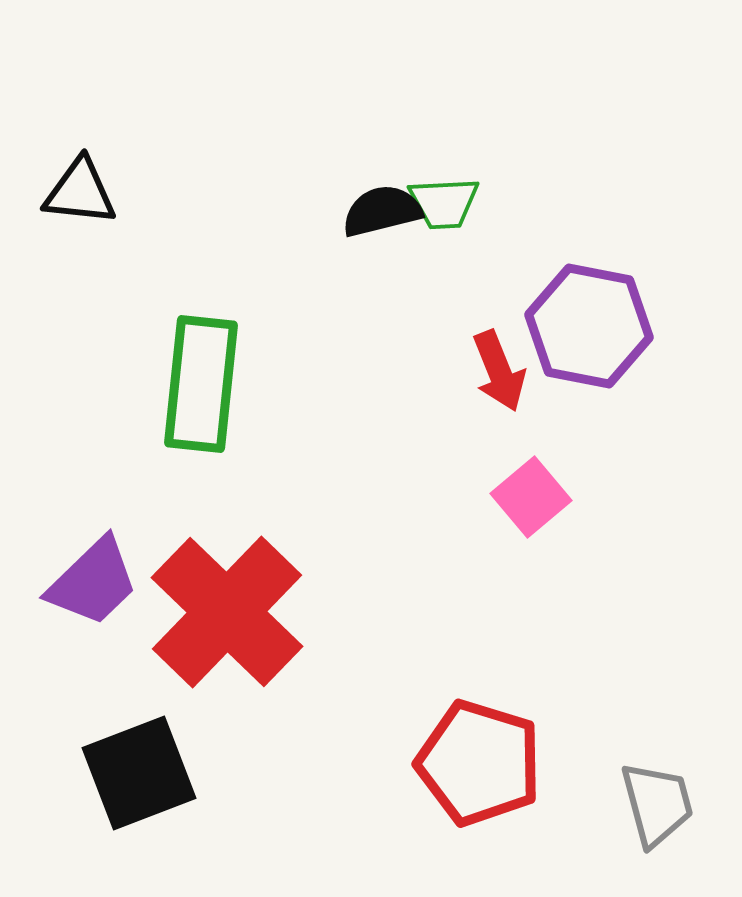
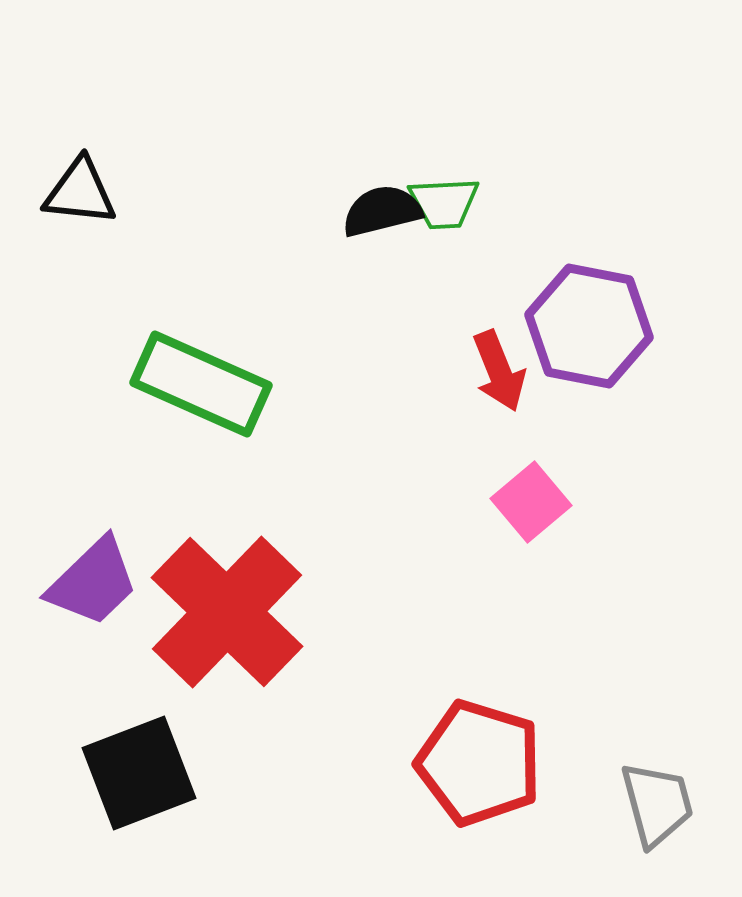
green rectangle: rotated 72 degrees counterclockwise
pink square: moved 5 px down
